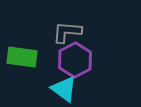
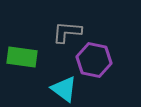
purple hexagon: moved 19 px right; rotated 20 degrees counterclockwise
